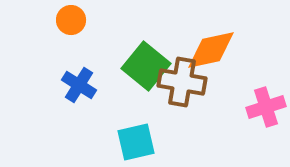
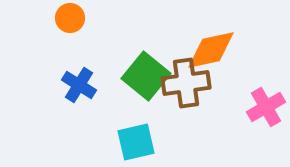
orange circle: moved 1 px left, 2 px up
green square: moved 10 px down
brown cross: moved 4 px right, 1 px down; rotated 18 degrees counterclockwise
pink cross: rotated 12 degrees counterclockwise
